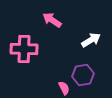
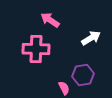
pink arrow: moved 2 px left
white arrow: moved 2 px up
pink cross: moved 12 px right
